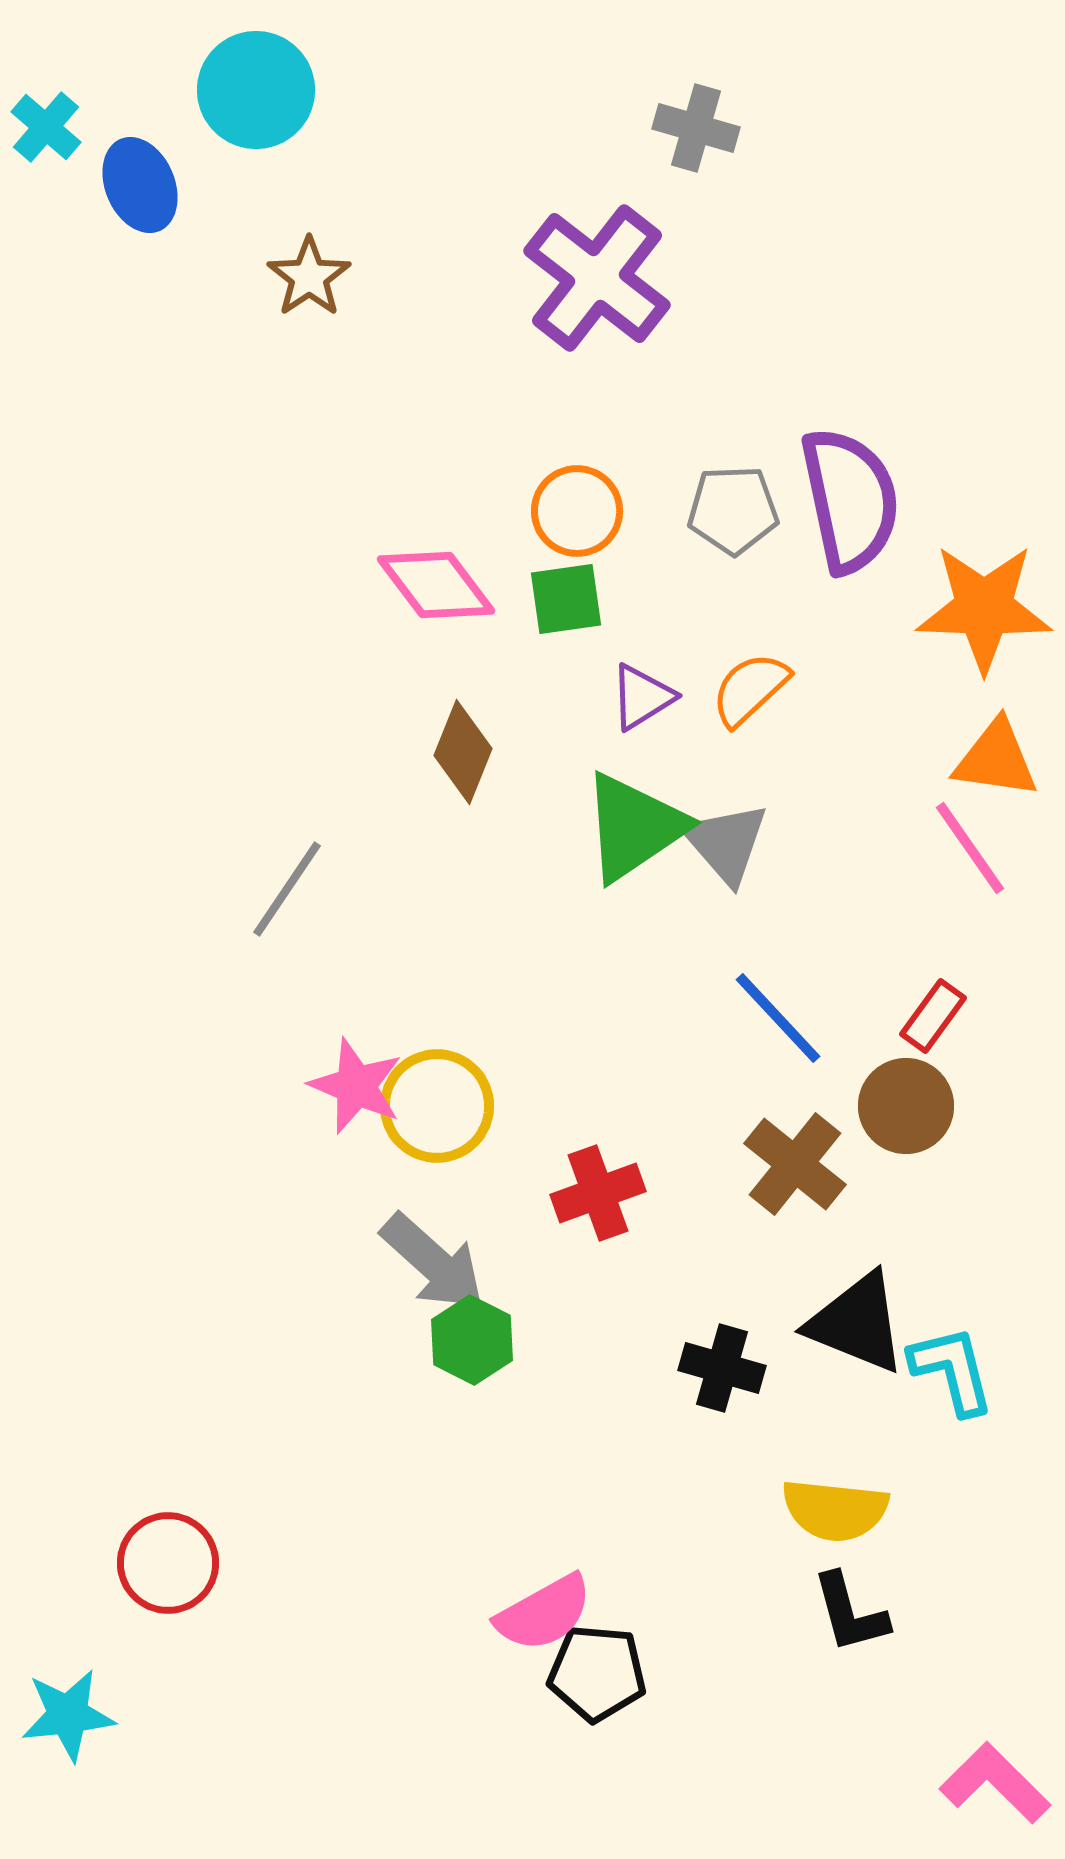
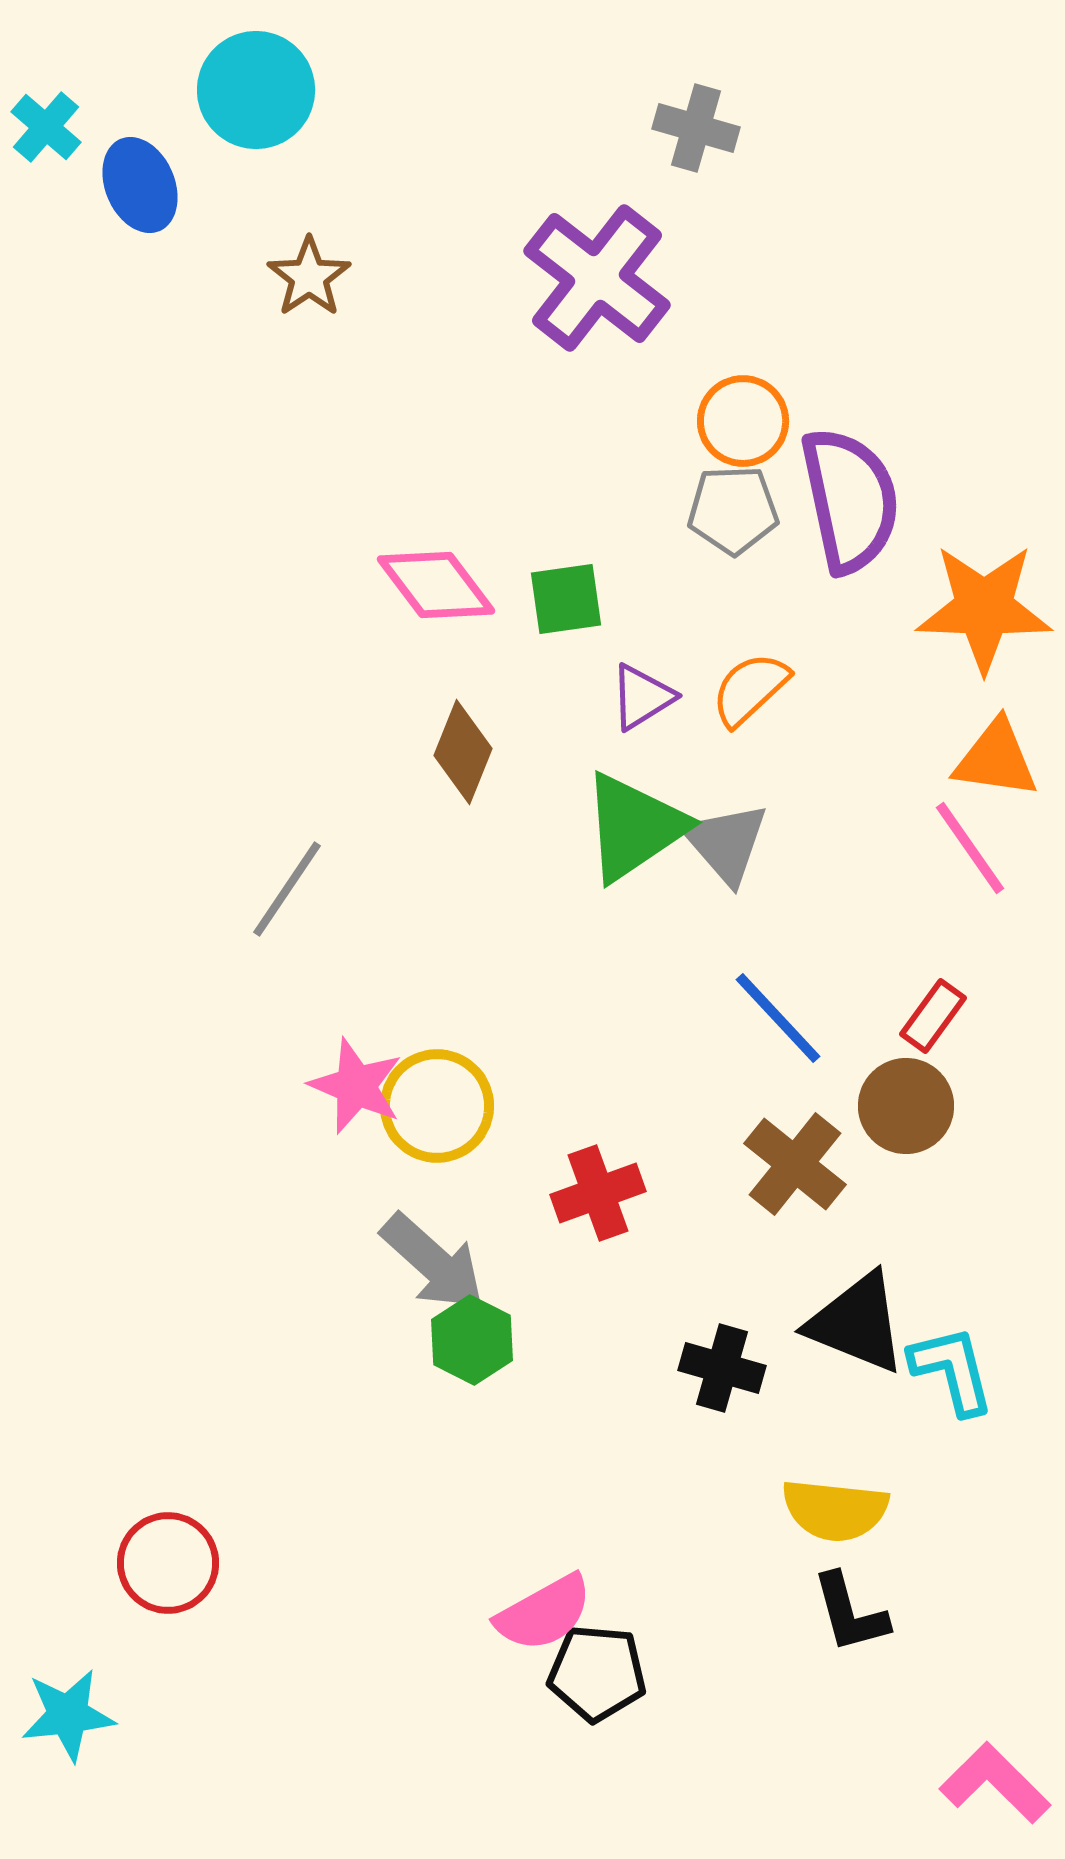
orange circle: moved 166 px right, 90 px up
